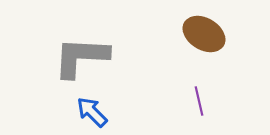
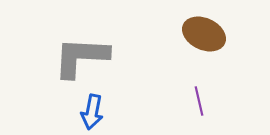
brown ellipse: rotated 6 degrees counterclockwise
blue arrow: rotated 124 degrees counterclockwise
